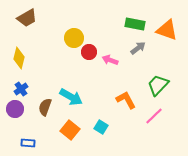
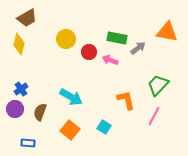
green rectangle: moved 18 px left, 14 px down
orange triangle: moved 2 px down; rotated 10 degrees counterclockwise
yellow circle: moved 8 px left, 1 px down
yellow diamond: moved 14 px up
orange L-shape: rotated 15 degrees clockwise
brown semicircle: moved 5 px left, 5 px down
pink line: rotated 18 degrees counterclockwise
cyan square: moved 3 px right
